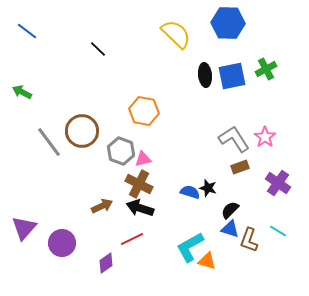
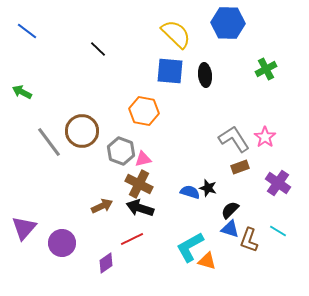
blue square: moved 62 px left, 5 px up; rotated 16 degrees clockwise
